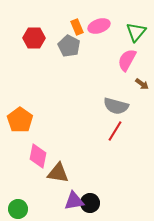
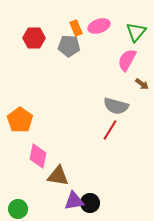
orange rectangle: moved 1 px left, 1 px down
gray pentagon: rotated 25 degrees counterclockwise
red line: moved 5 px left, 1 px up
brown triangle: moved 3 px down
